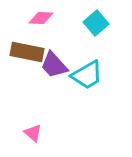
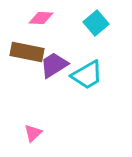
purple trapezoid: rotated 100 degrees clockwise
pink triangle: rotated 36 degrees clockwise
